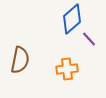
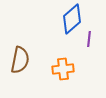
purple line: rotated 49 degrees clockwise
orange cross: moved 4 px left
